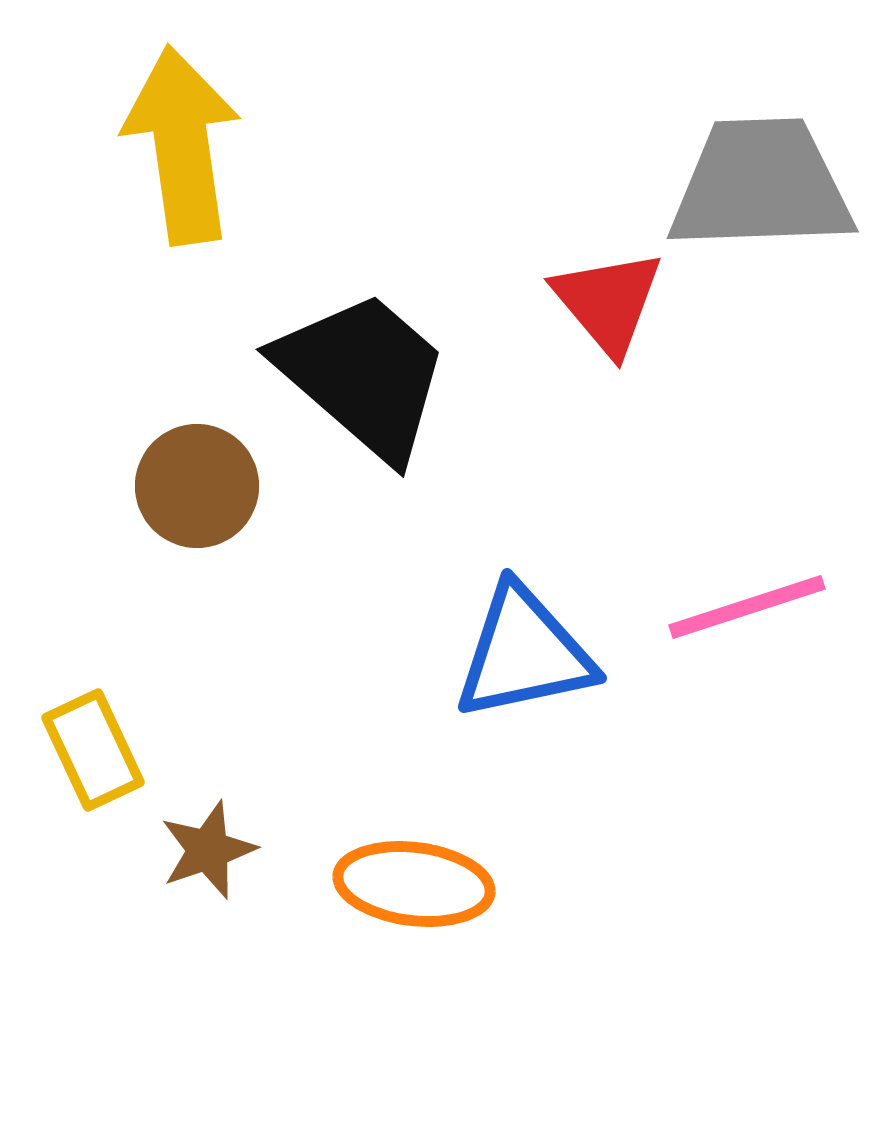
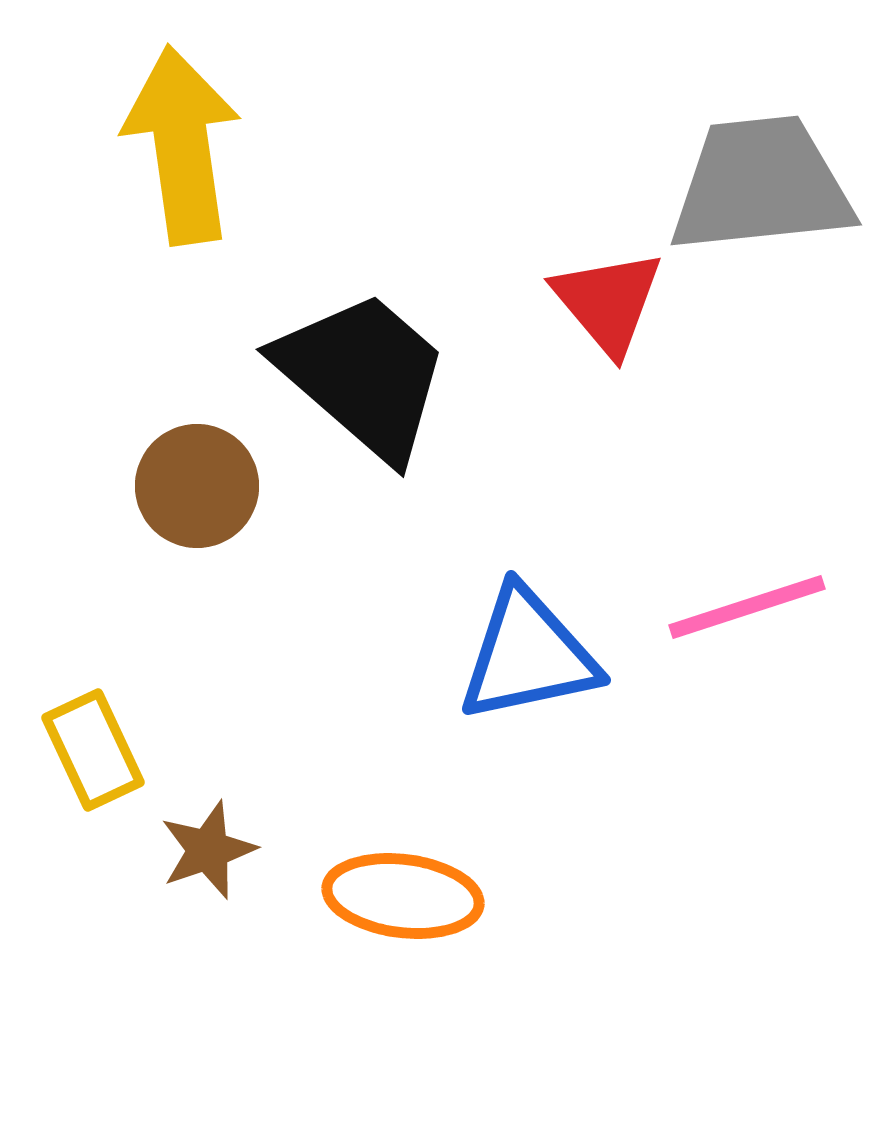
gray trapezoid: rotated 4 degrees counterclockwise
blue triangle: moved 4 px right, 2 px down
orange ellipse: moved 11 px left, 12 px down
